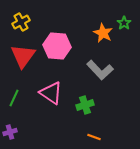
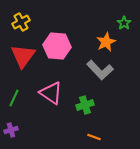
orange star: moved 3 px right, 9 px down; rotated 18 degrees clockwise
purple cross: moved 1 px right, 2 px up
